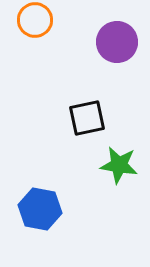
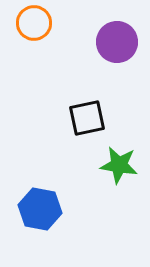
orange circle: moved 1 px left, 3 px down
